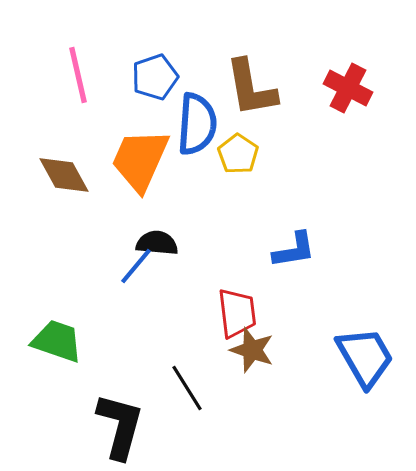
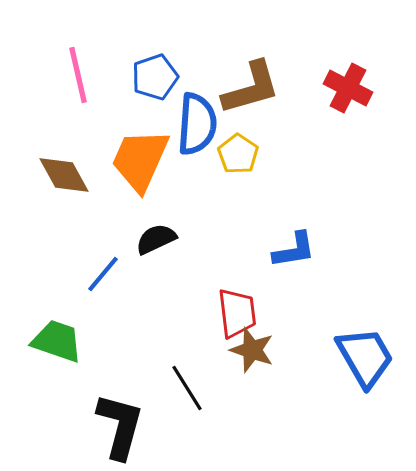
brown L-shape: rotated 96 degrees counterclockwise
black semicircle: moved 1 px left, 4 px up; rotated 30 degrees counterclockwise
blue line: moved 33 px left, 8 px down
